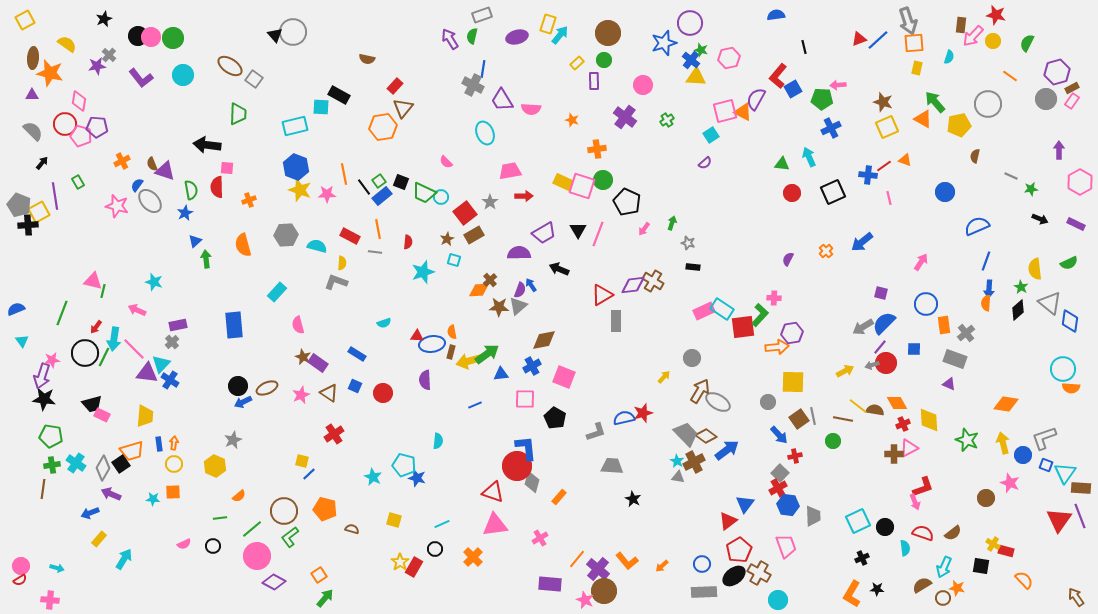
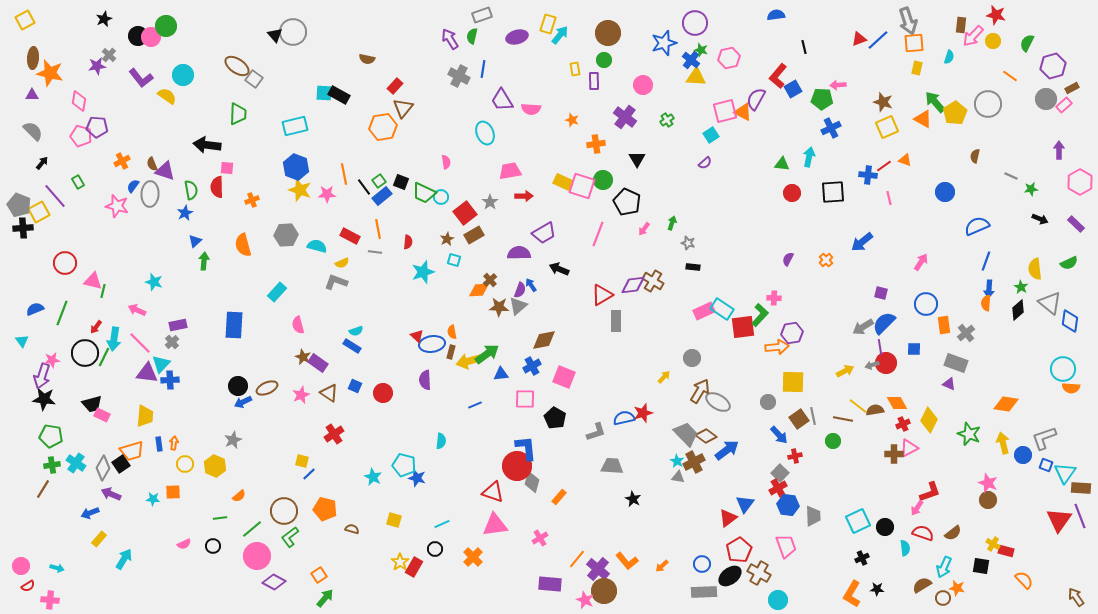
purple circle at (690, 23): moved 5 px right
green circle at (173, 38): moved 7 px left, 12 px up
yellow semicircle at (67, 44): moved 100 px right, 52 px down
yellow rectangle at (577, 63): moved 2 px left, 6 px down; rotated 56 degrees counterclockwise
brown ellipse at (230, 66): moved 7 px right
purple hexagon at (1057, 72): moved 4 px left, 6 px up
gray cross at (473, 85): moved 14 px left, 9 px up
pink rectangle at (1072, 101): moved 8 px left, 4 px down; rotated 14 degrees clockwise
cyan square at (321, 107): moved 3 px right, 14 px up
red circle at (65, 124): moved 139 px down
yellow pentagon at (959, 125): moved 4 px left, 12 px up; rotated 20 degrees counterclockwise
orange cross at (597, 149): moved 1 px left, 5 px up
cyan arrow at (809, 157): rotated 36 degrees clockwise
pink semicircle at (446, 162): rotated 144 degrees counterclockwise
blue semicircle at (137, 185): moved 4 px left, 1 px down
black square at (833, 192): rotated 20 degrees clockwise
purple line at (55, 196): rotated 32 degrees counterclockwise
orange cross at (249, 200): moved 3 px right
gray ellipse at (150, 201): moved 7 px up; rotated 45 degrees clockwise
purple rectangle at (1076, 224): rotated 18 degrees clockwise
black cross at (28, 225): moved 5 px left, 3 px down
black triangle at (578, 230): moved 59 px right, 71 px up
orange cross at (826, 251): moved 9 px down
green arrow at (206, 259): moved 2 px left, 2 px down; rotated 12 degrees clockwise
yellow semicircle at (342, 263): rotated 64 degrees clockwise
blue semicircle at (16, 309): moved 19 px right
cyan semicircle at (384, 323): moved 28 px left, 8 px down
blue rectangle at (234, 325): rotated 8 degrees clockwise
red triangle at (417, 336): rotated 40 degrees clockwise
purple line at (880, 347): rotated 49 degrees counterclockwise
pink line at (134, 349): moved 6 px right, 6 px up
blue rectangle at (357, 354): moved 5 px left, 8 px up
gray rectangle at (955, 359): moved 1 px right, 4 px down
blue cross at (170, 380): rotated 36 degrees counterclockwise
brown semicircle at (875, 410): rotated 18 degrees counterclockwise
yellow diamond at (929, 420): rotated 30 degrees clockwise
green star at (967, 440): moved 2 px right, 6 px up
cyan semicircle at (438, 441): moved 3 px right
yellow circle at (174, 464): moved 11 px right
pink star at (1010, 483): moved 22 px left
red L-shape at (923, 487): moved 7 px right, 5 px down
brown line at (43, 489): rotated 24 degrees clockwise
brown circle at (986, 498): moved 2 px right, 2 px down
pink arrow at (915, 502): moved 2 px right, 6 px down; rotated 56 degrees clockwise
red triangle at (728, 521): moved 3 px up
black ellipse at (734, 576): moved 4 px left
red semicircle at (20, 580): moved 8 px right, 6 px down
